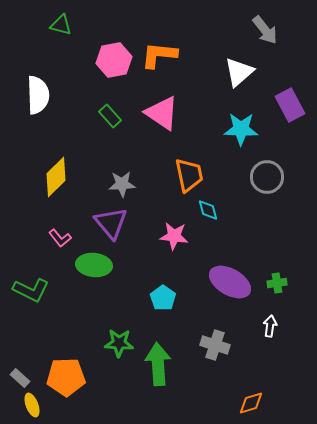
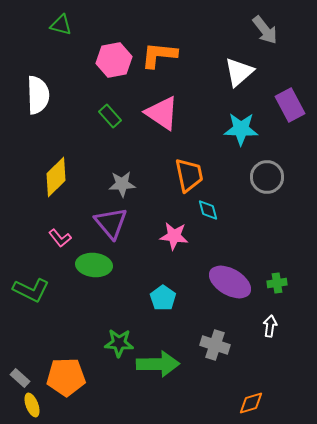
green arrow: rotated 93 degrees clockwise
